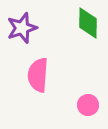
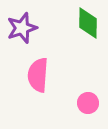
pink circle: moved 2 px up
